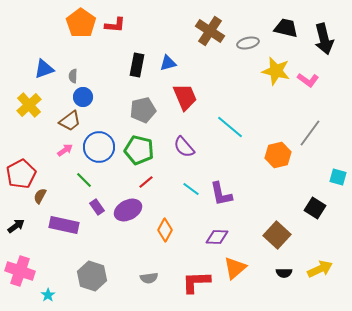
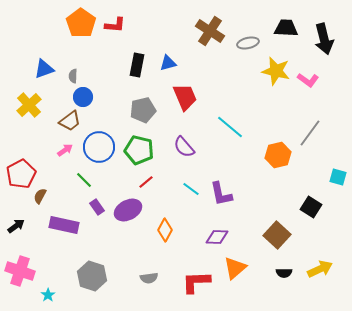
black trapezoid at (286, 28): rotated 10 degrees counterclockwise
black square at (315, 208): moved 4 px left, 1 px up
